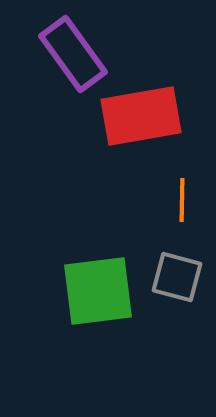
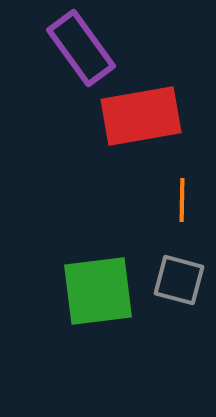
purple rectangle: moved 8 px right, 6 px up
gray square: moved 2 px right, 3 px down
